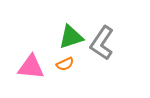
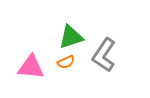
gray L-shape: moved 2 px right, 12 px down
orange semicircle: moved 1 px right, 2 px up
